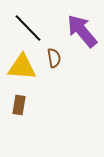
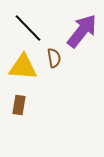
purple arrow: rotated 78 degrees clockwise
yellow triangle: moved 1 px right
